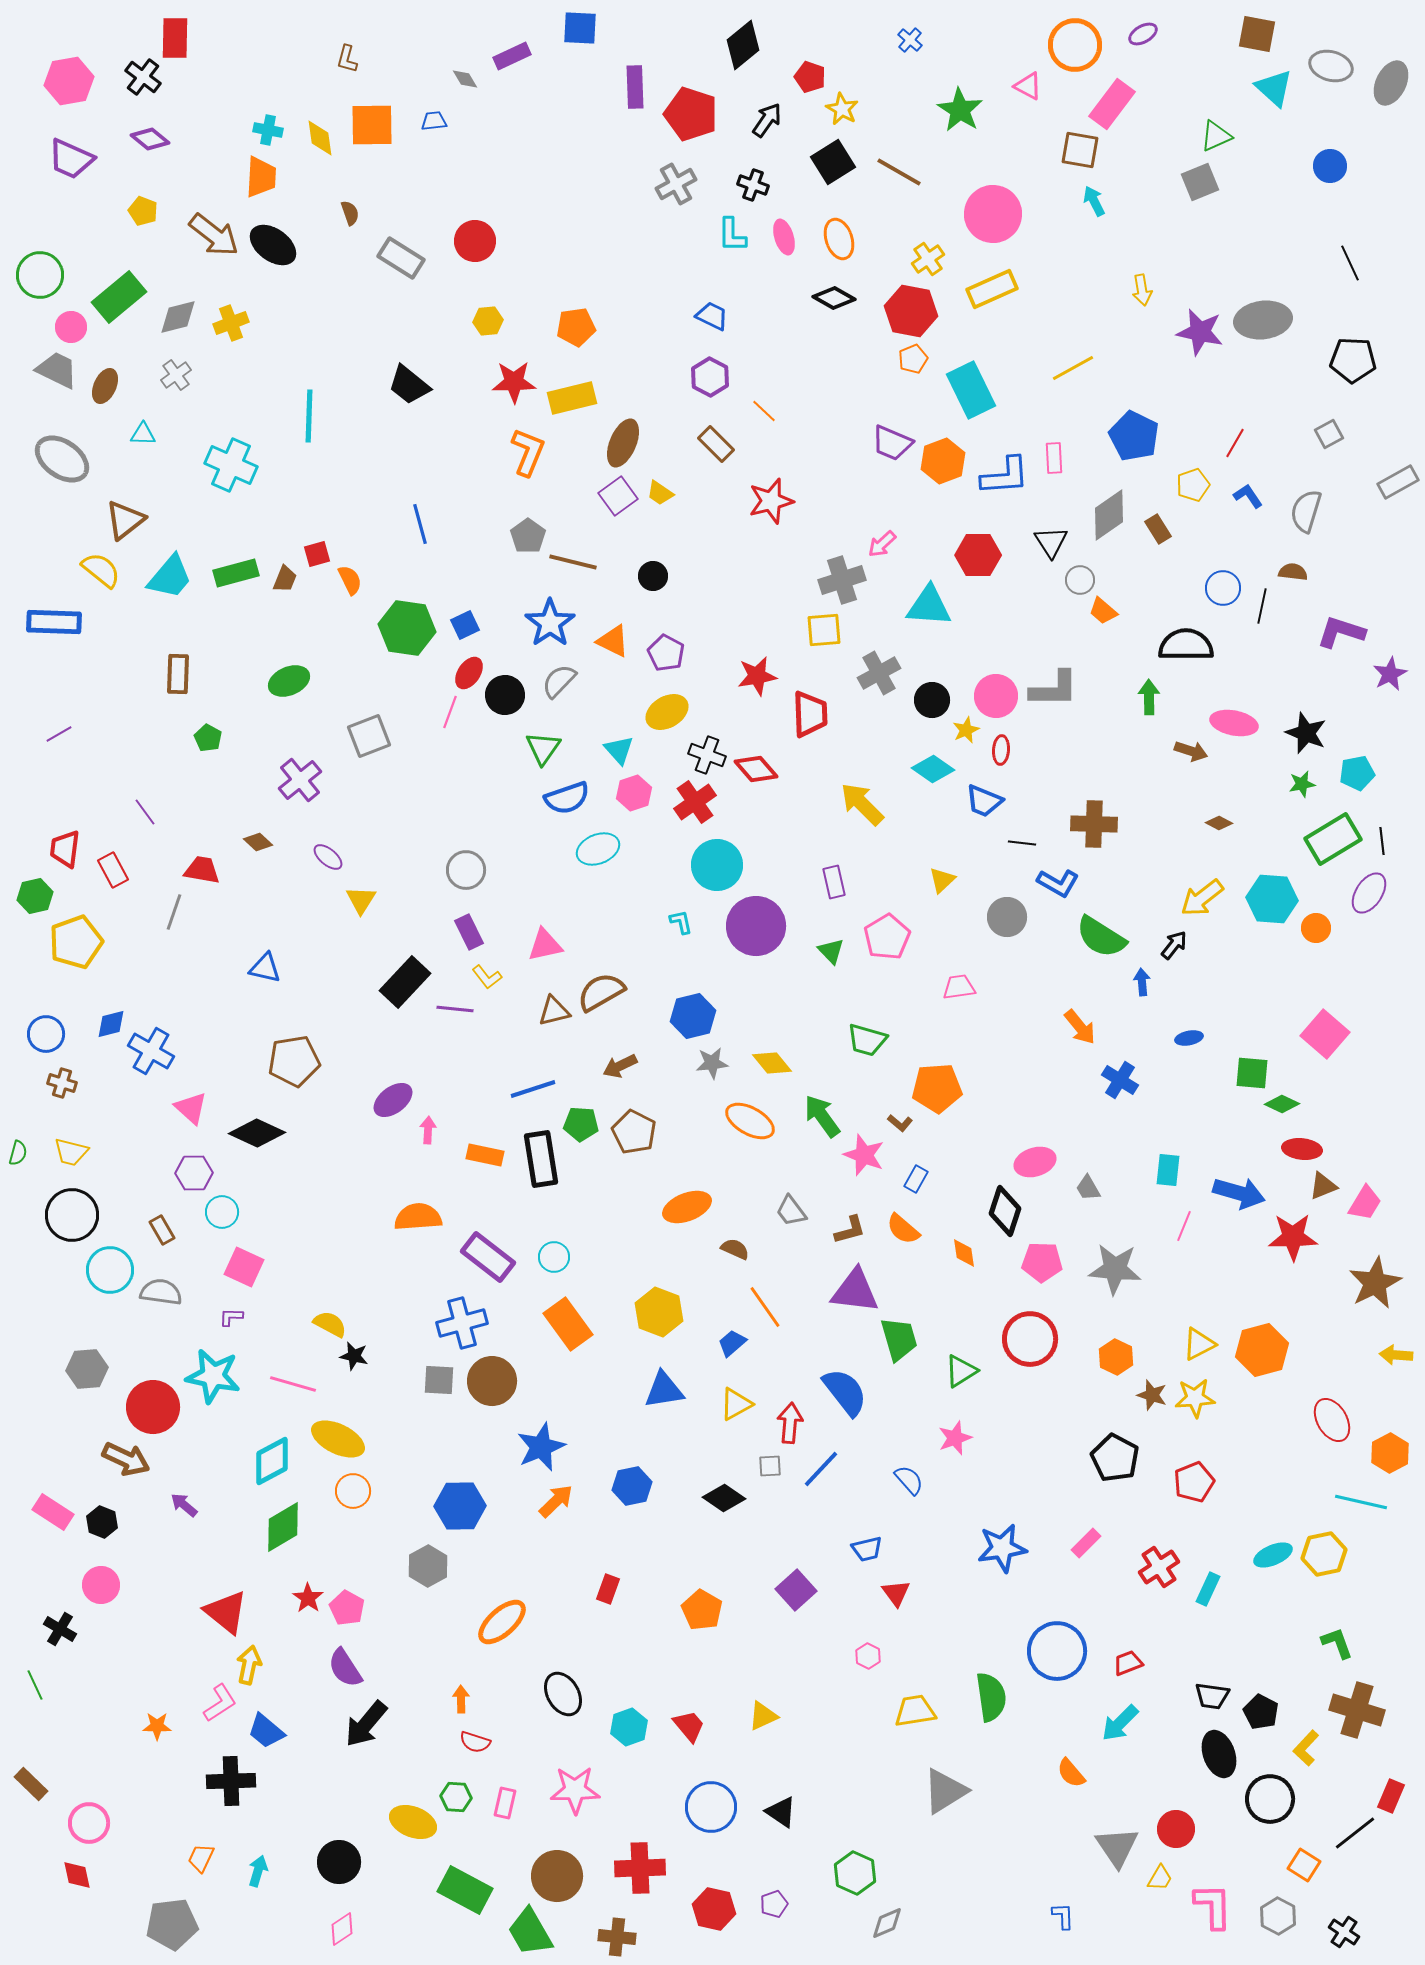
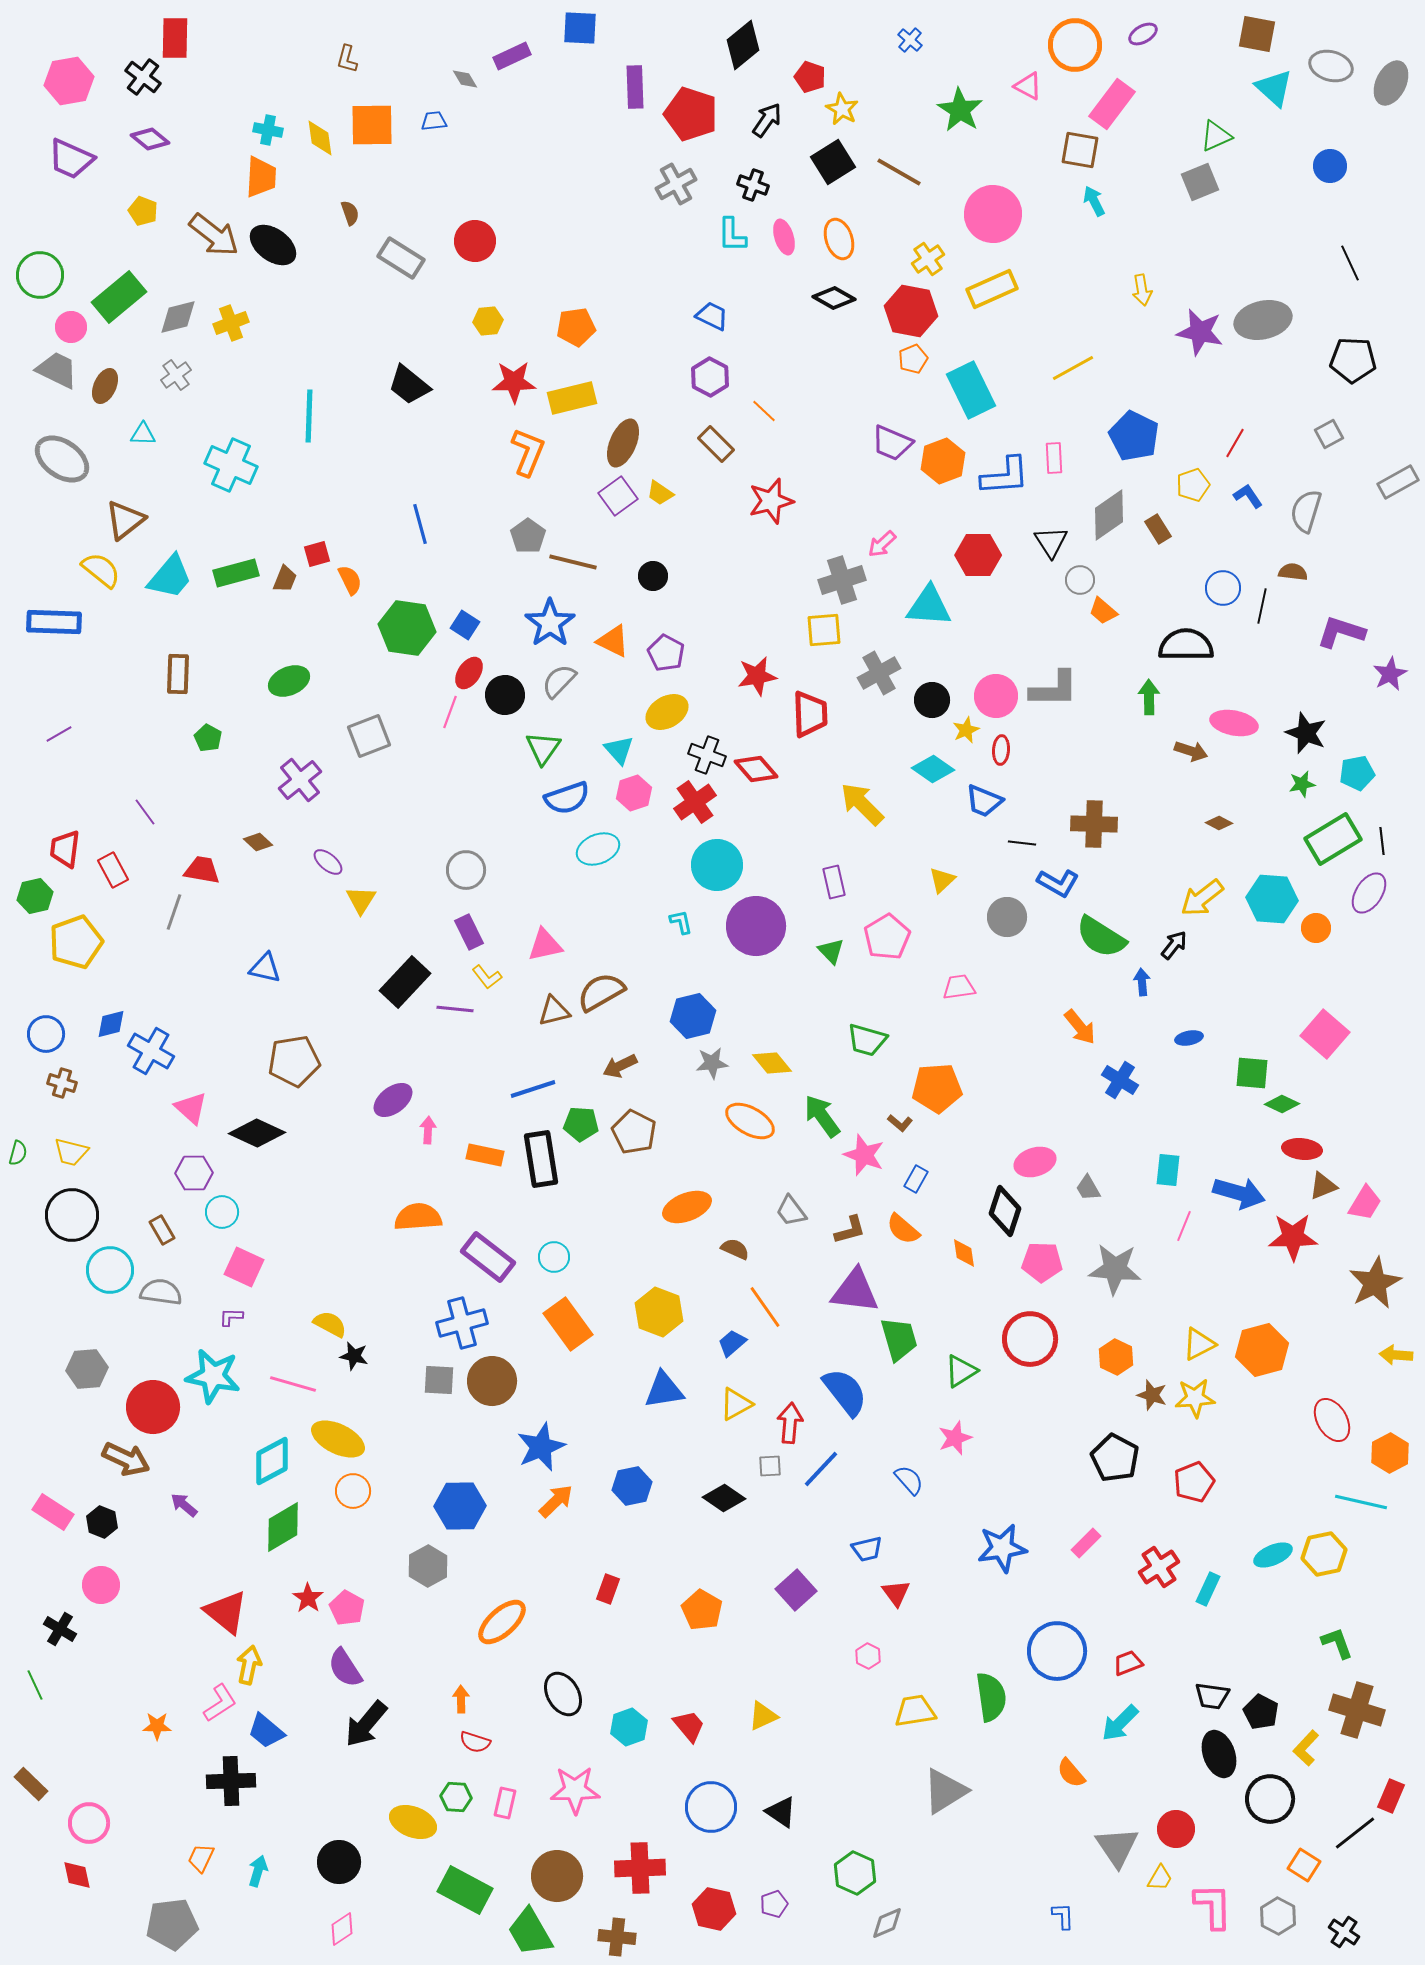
gray ellipse at (1263, 320): rotated 6 degrees counterclockwise
blue square at (465, 625): rotated 32 degrees counterclockwise
purple ellipse at (328, 857): moved 5 px down
